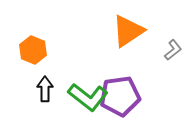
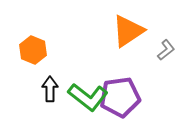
gray L-shape: moved 7 px left
black arrow: moved 5 px right
purple pentagon: moved 1 px down
